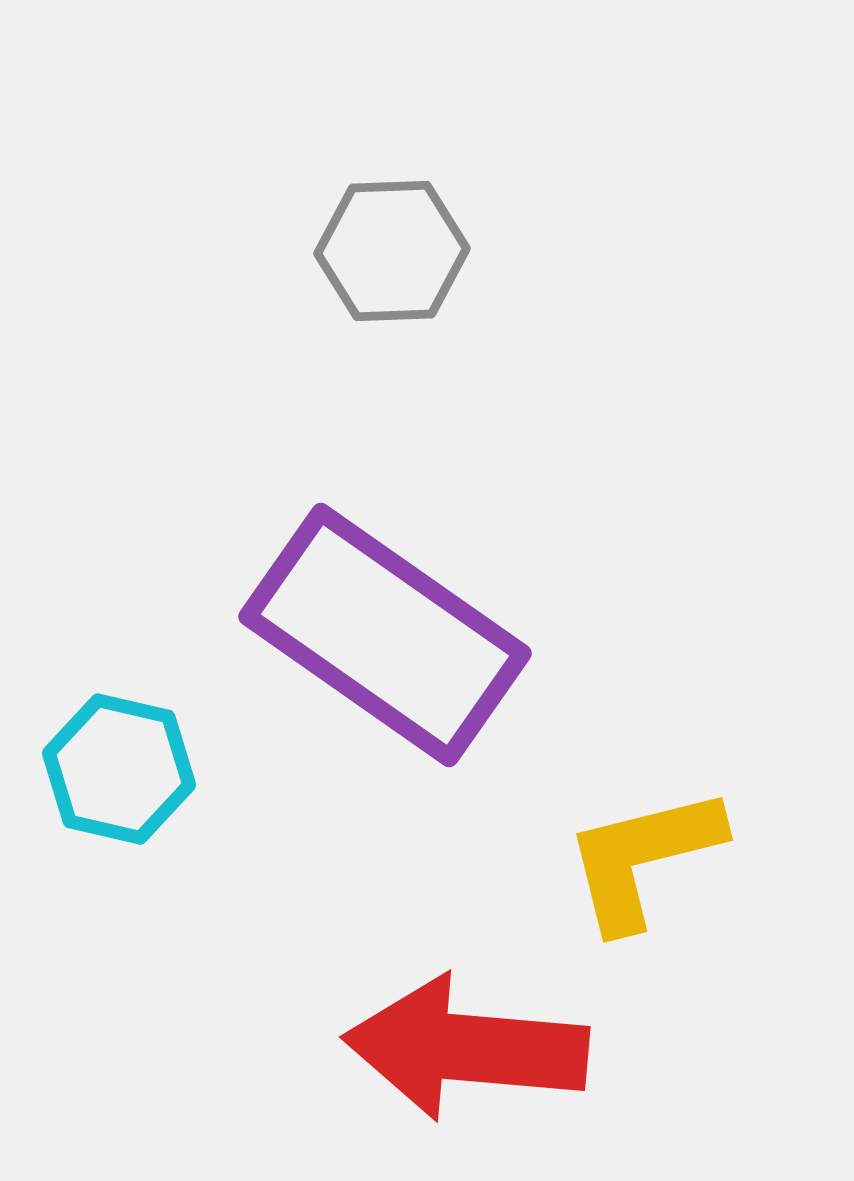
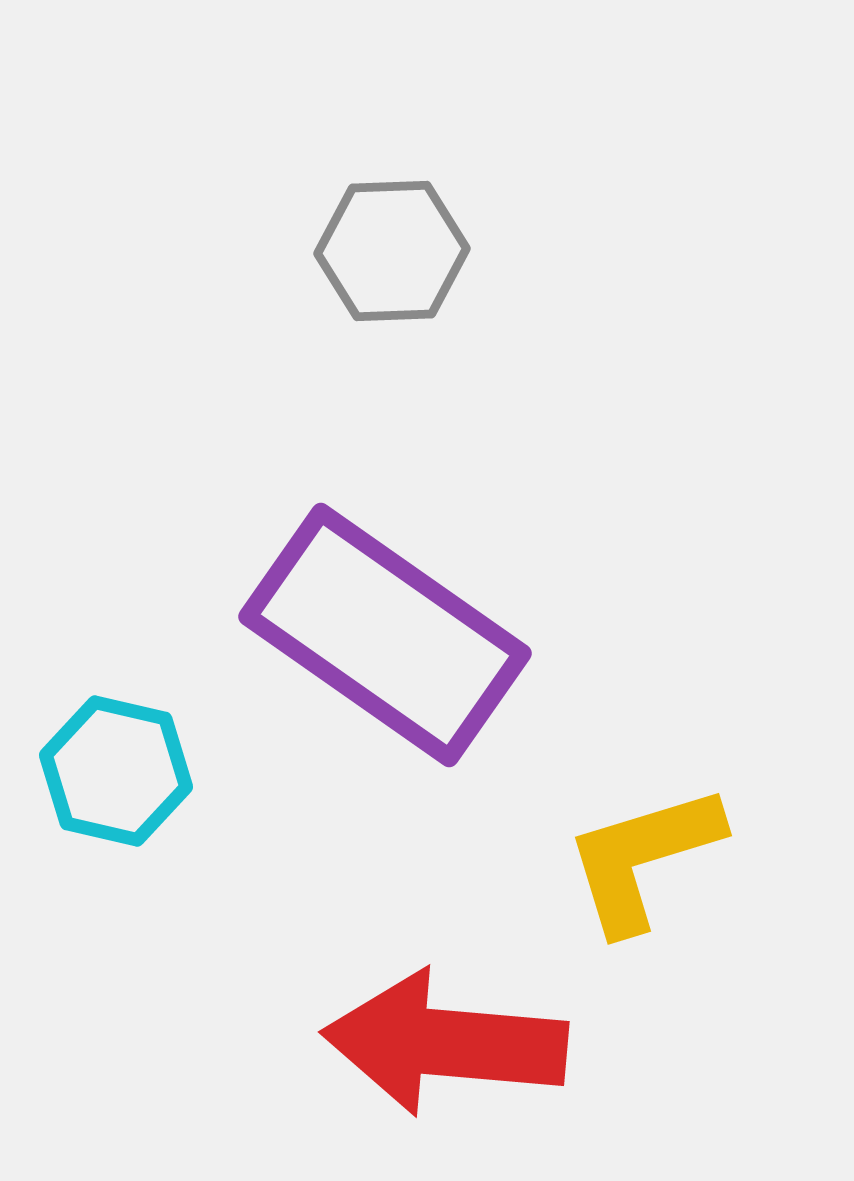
cyan hexagon: moved 3 px left, 2 px down
yellow L-shape: rotated 3 degrees counterclockwise
red arrow: moved 21 px left, 5 px up
